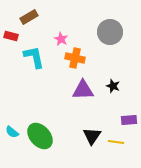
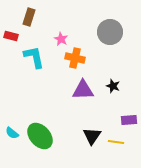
brown rectangle: rotated 42 degrees counterclockwise
cyan semicircle: moved 1 px down
